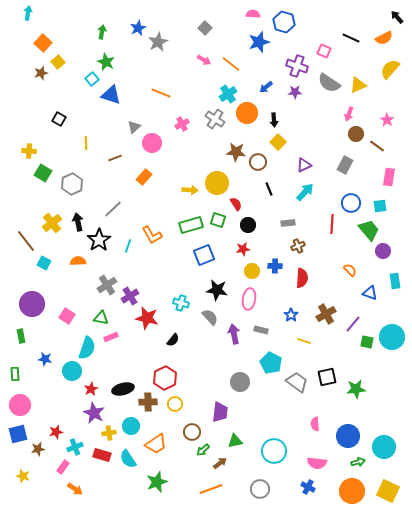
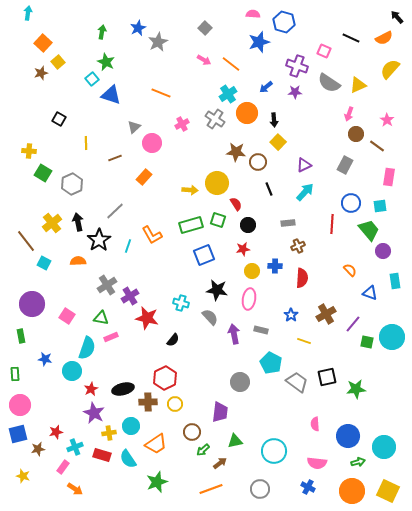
gray line at (113, 209): moved 2 px right, 2 px down
